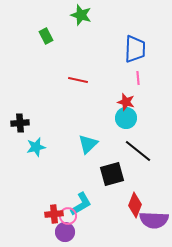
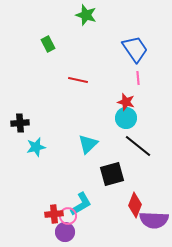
green star: moved 5 px right
green rectangle: moved 2 px right, 8 px down
blue trapezoid: rotated 36 degrees counterclockwise
black line: moved 5 px up
